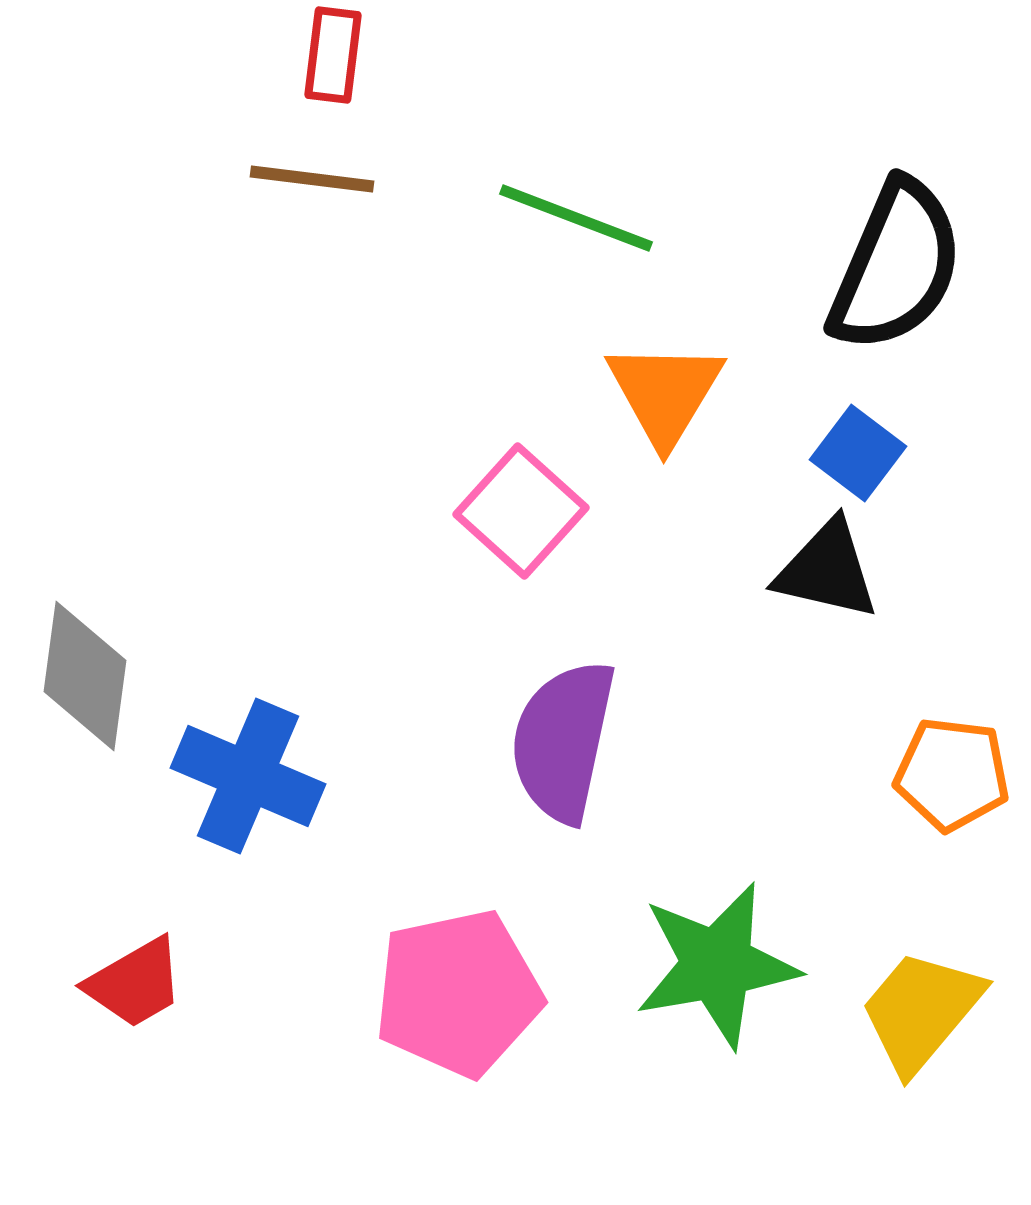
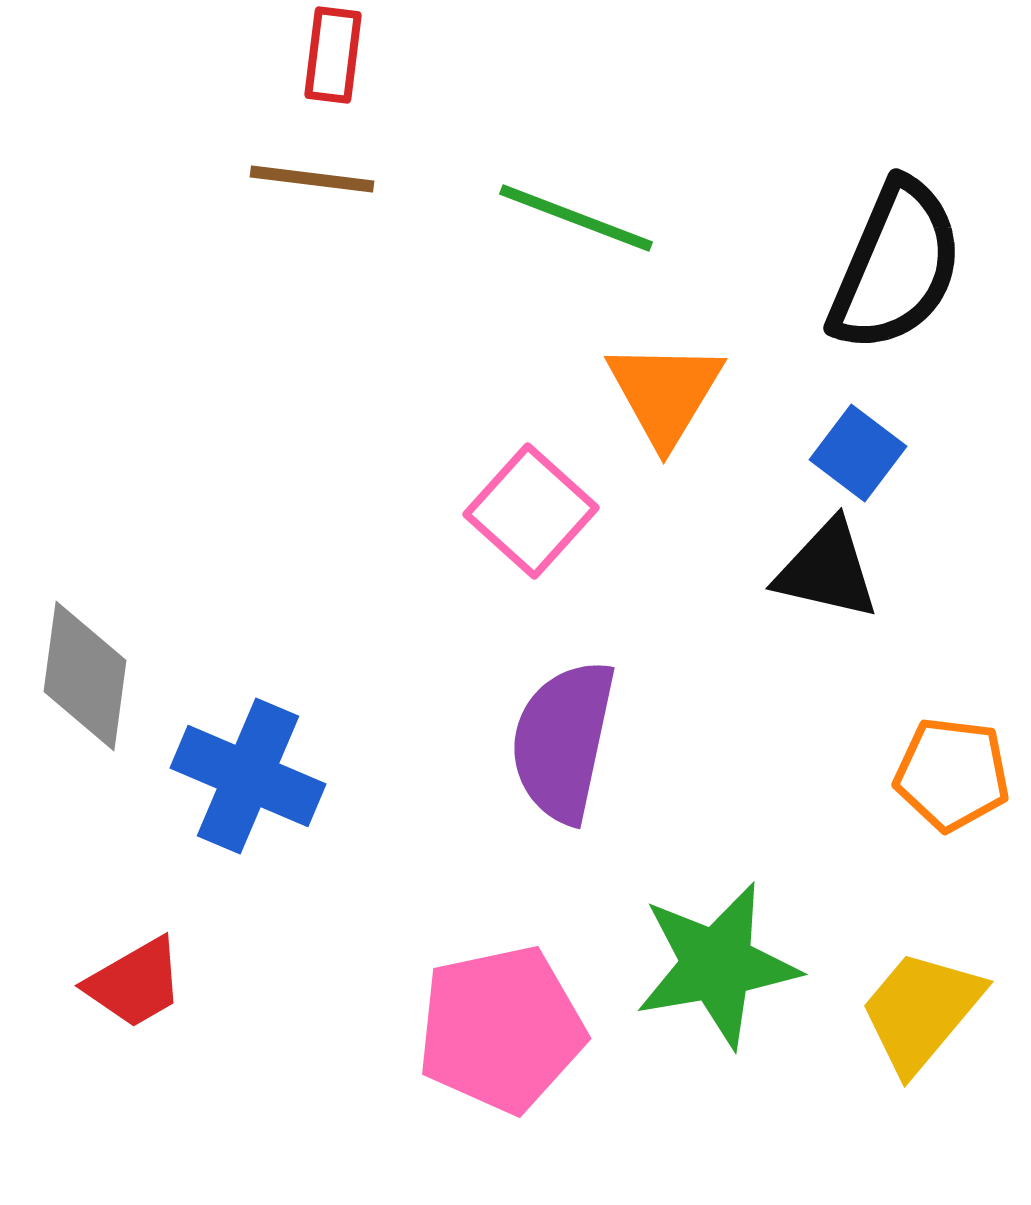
pink square: moved 10 px right
pink pentagon: moved 43 px right, 36 px down
